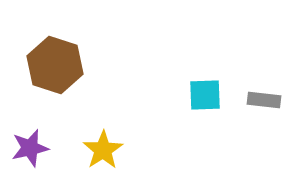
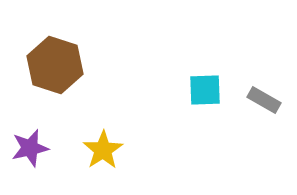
cyan square: moved 5 px up
gray rectangle: rotated 24 degrees clockwise
